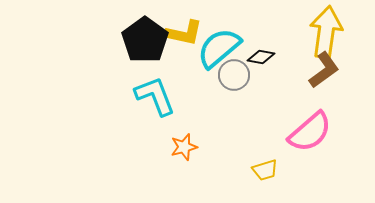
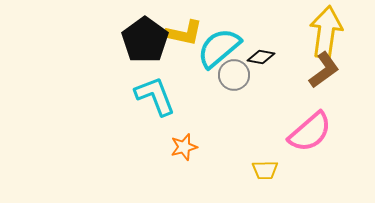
yellow trapezoid: rotated 16 degrees clockwise
